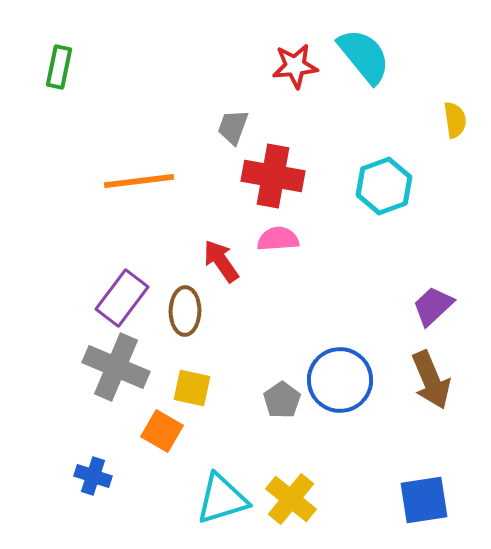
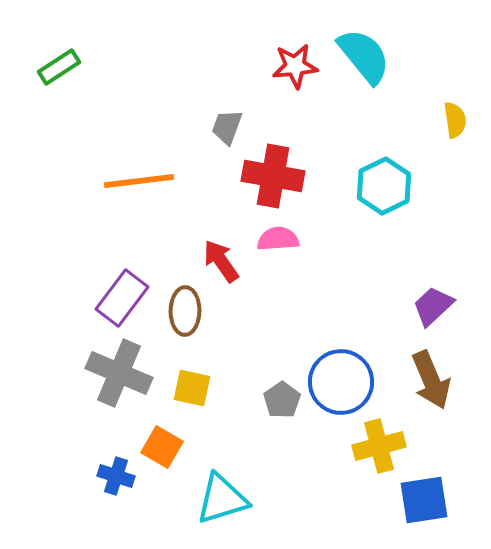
green rectangle: rotated 45 degrees clockwise
gray trapezoid: moved 6 px left
cyan hexagon: rotated 6 degrees counterclockwise
gray cross: moved 3 px right, 6 px down
blue circle: moved 1 px right, 2 px down
orange square: moved 16 px down
blue cross: moved 23 px right
yellow cross: moved 88 px right, 53 px up; rotated 36 degrees clockwise
